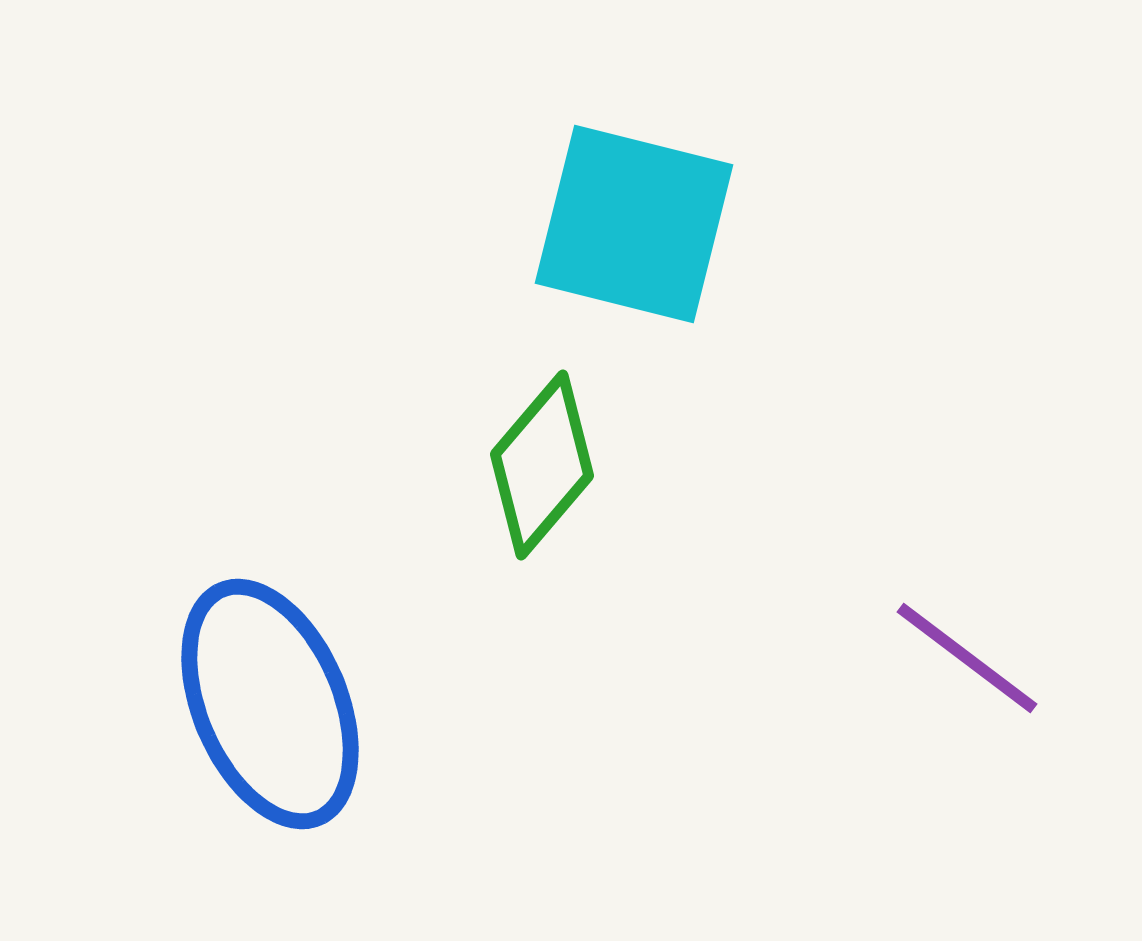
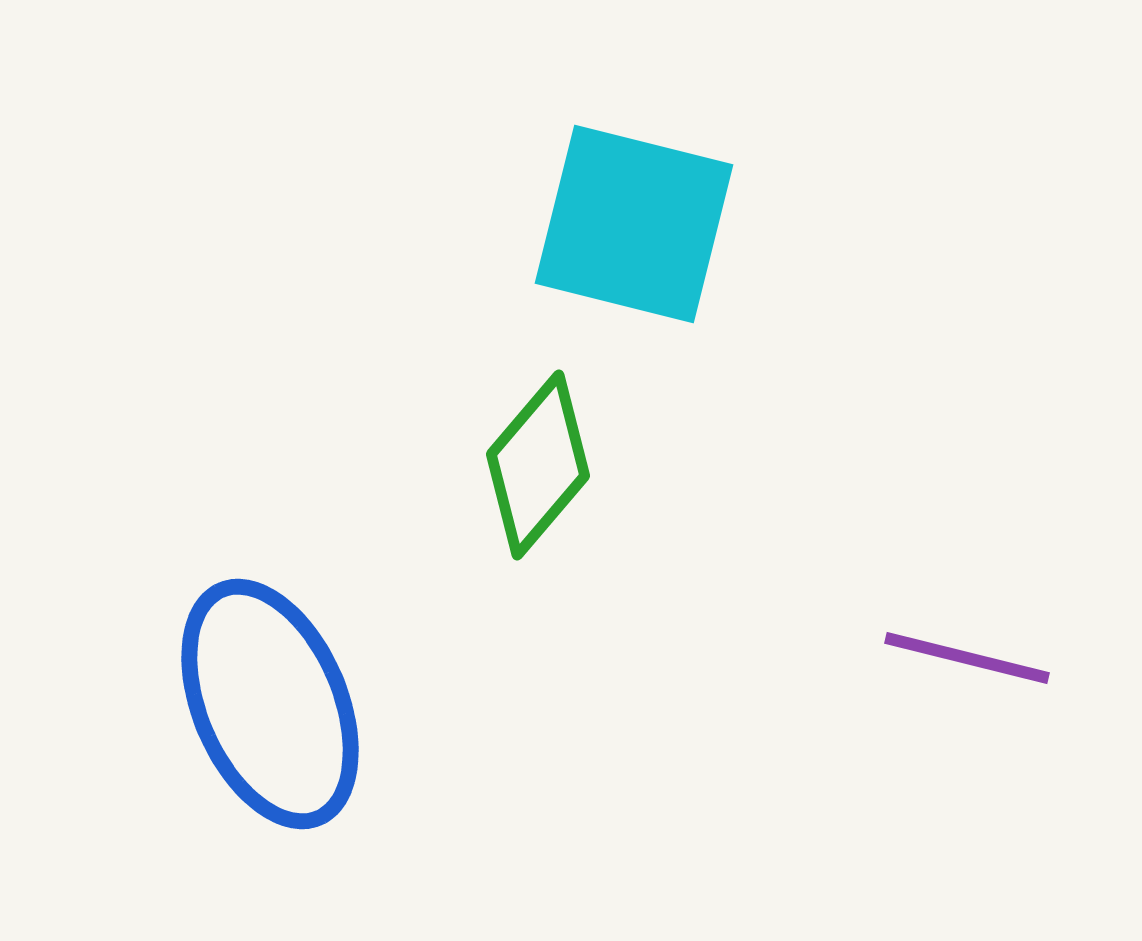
green diamond: moved 4 px left
purple line: rotated 23 degrees counterclockwise
